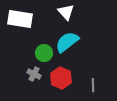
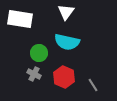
white triangle: rotated 18 degrees clockwise
cyan semicircle: rotated 130 degrees counterclockwise
green circle: moved 5 px left
red hexagon: moved 3 px right, 1 px up
gray line: rotated 32 degrees counterclockwise
